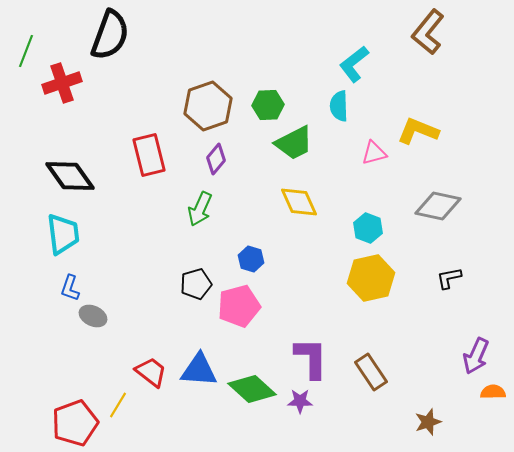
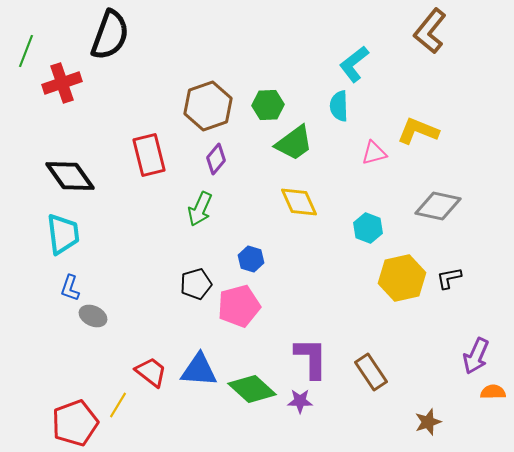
brown L-shape: moved 2 px right, 1 px up
green trapezoid: rotated 9 degrees counterclockwise
yellow hexagon: moved 31 px right
